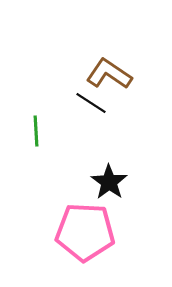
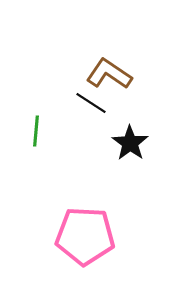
green line: rotated 8 degrees clockwise
black star: moved 21 px right, 39 px up
pink pentagon: moved 4 px down
